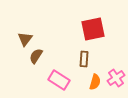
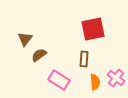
brown semicircle: moved 3 px right, 1 px up; rotated 21 degrees clockwise
pink cross: rotated 18 degrees counterclockwise
orange semicircle: rotated 21 degrees counterclockwise
